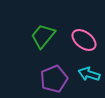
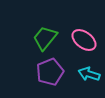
green trapezoid: moved 2 px right, 2 px down
purple pentagon: moved 4 px left, 7 px up
